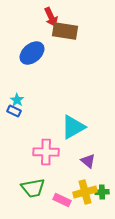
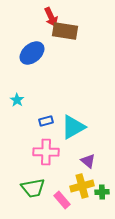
blue rectangle: moved 32 px right, 10 px down; rotated 40 degrees counterclockwise
yellow cross: moved 3 px left, 6 px up
pink rectangle: rotated 24 degrees clockwise
